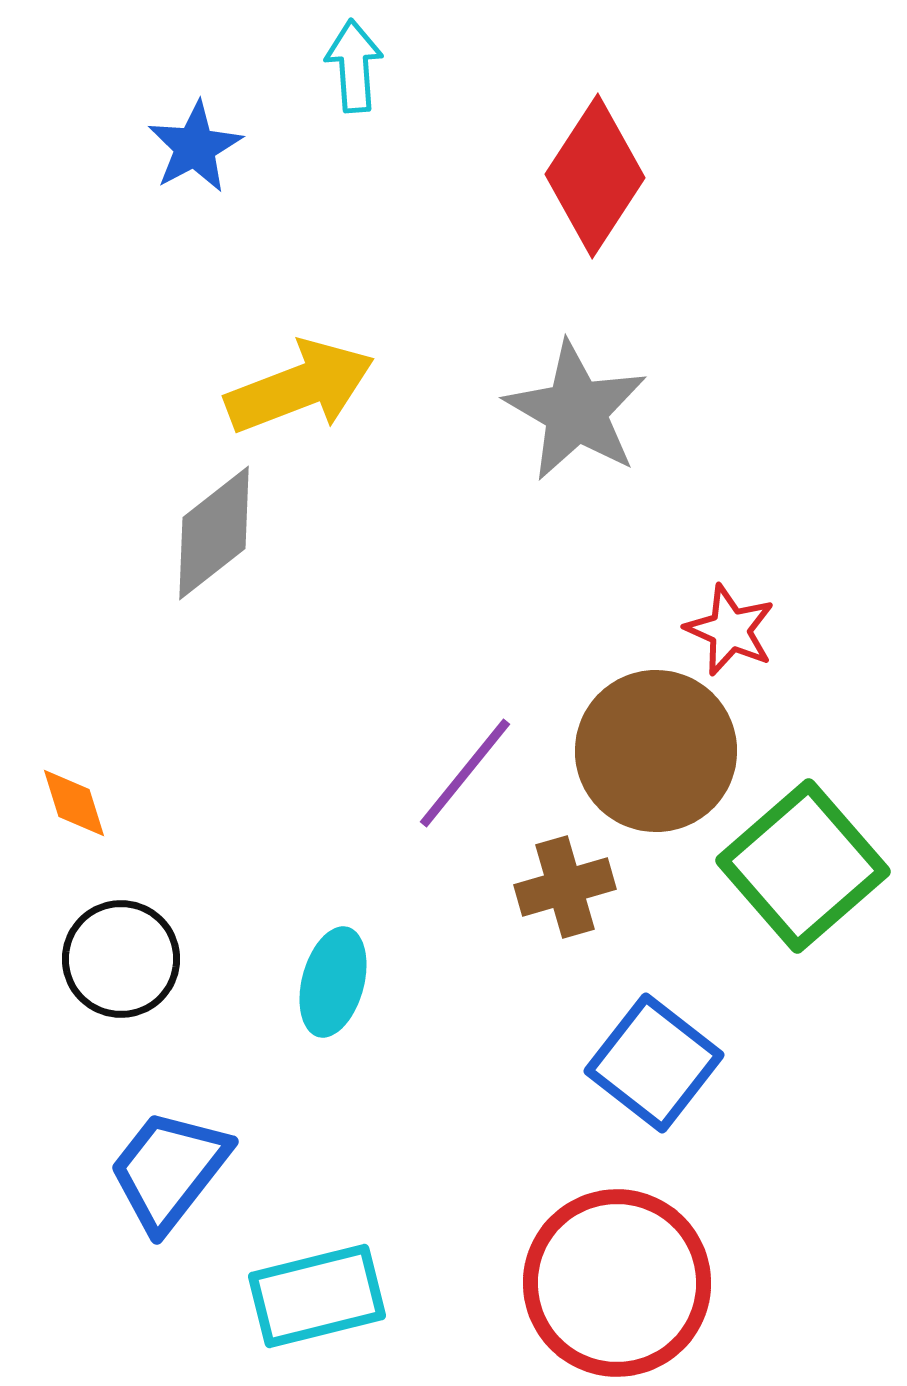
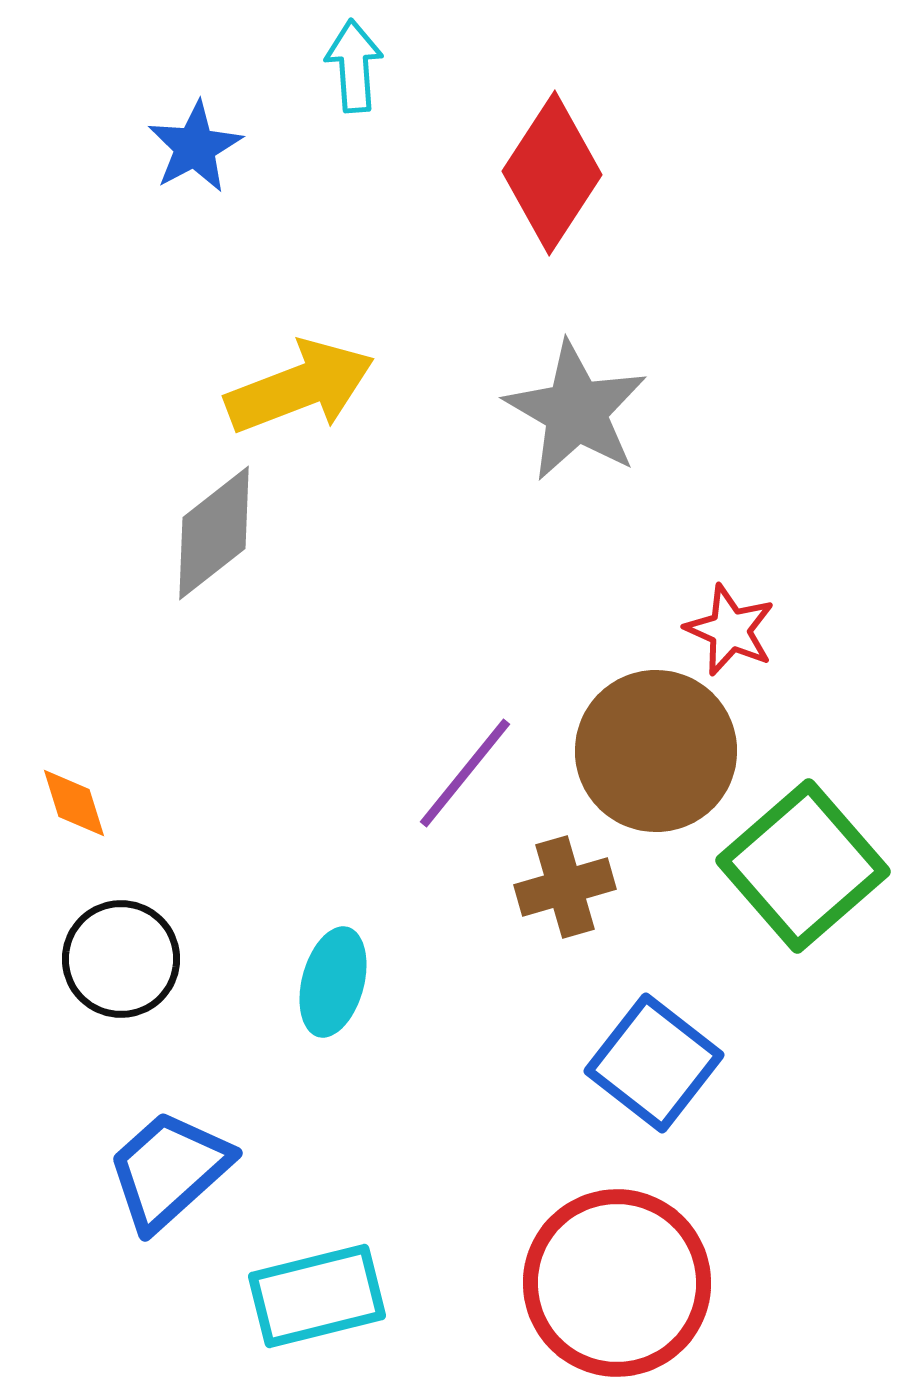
red diamond: moved 43 px left, 3 px up
blue trapezoid: rotated 10 degrees clockwise
